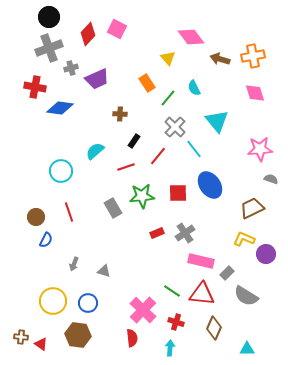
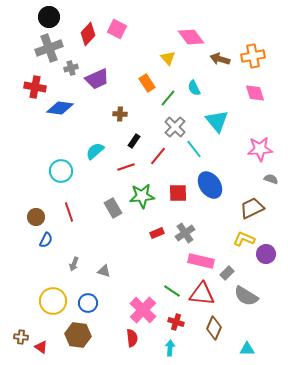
red triangle at (41, 344): moved 3 px down
